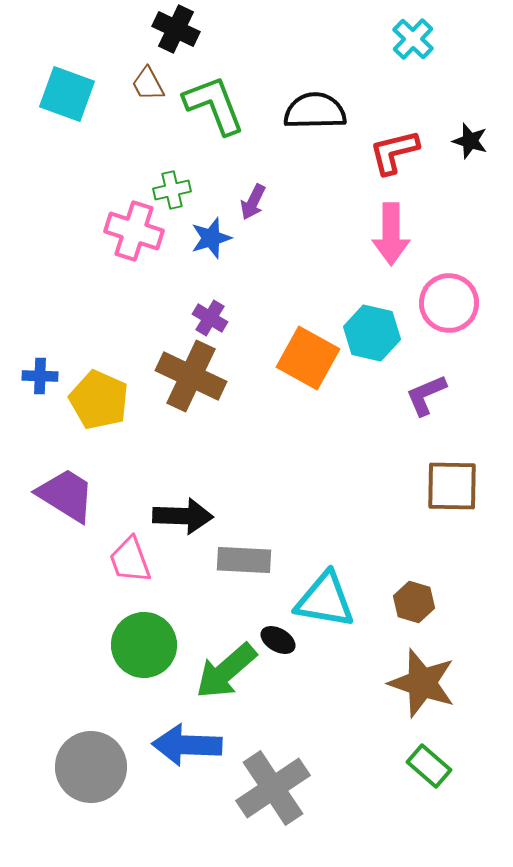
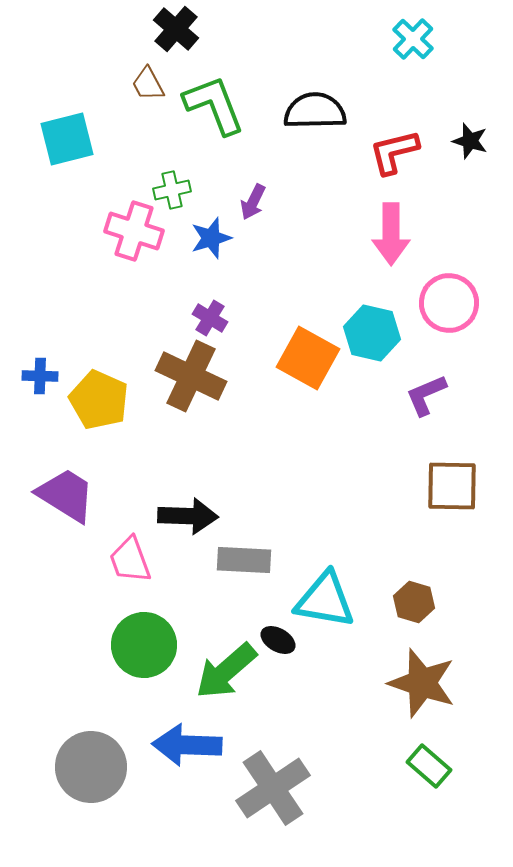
black cross: rotated 15 degrees clockwise
cyan square: moved 45 px down; rotated 34 degrees counterclockwise
black arrow: moved 5 px right
